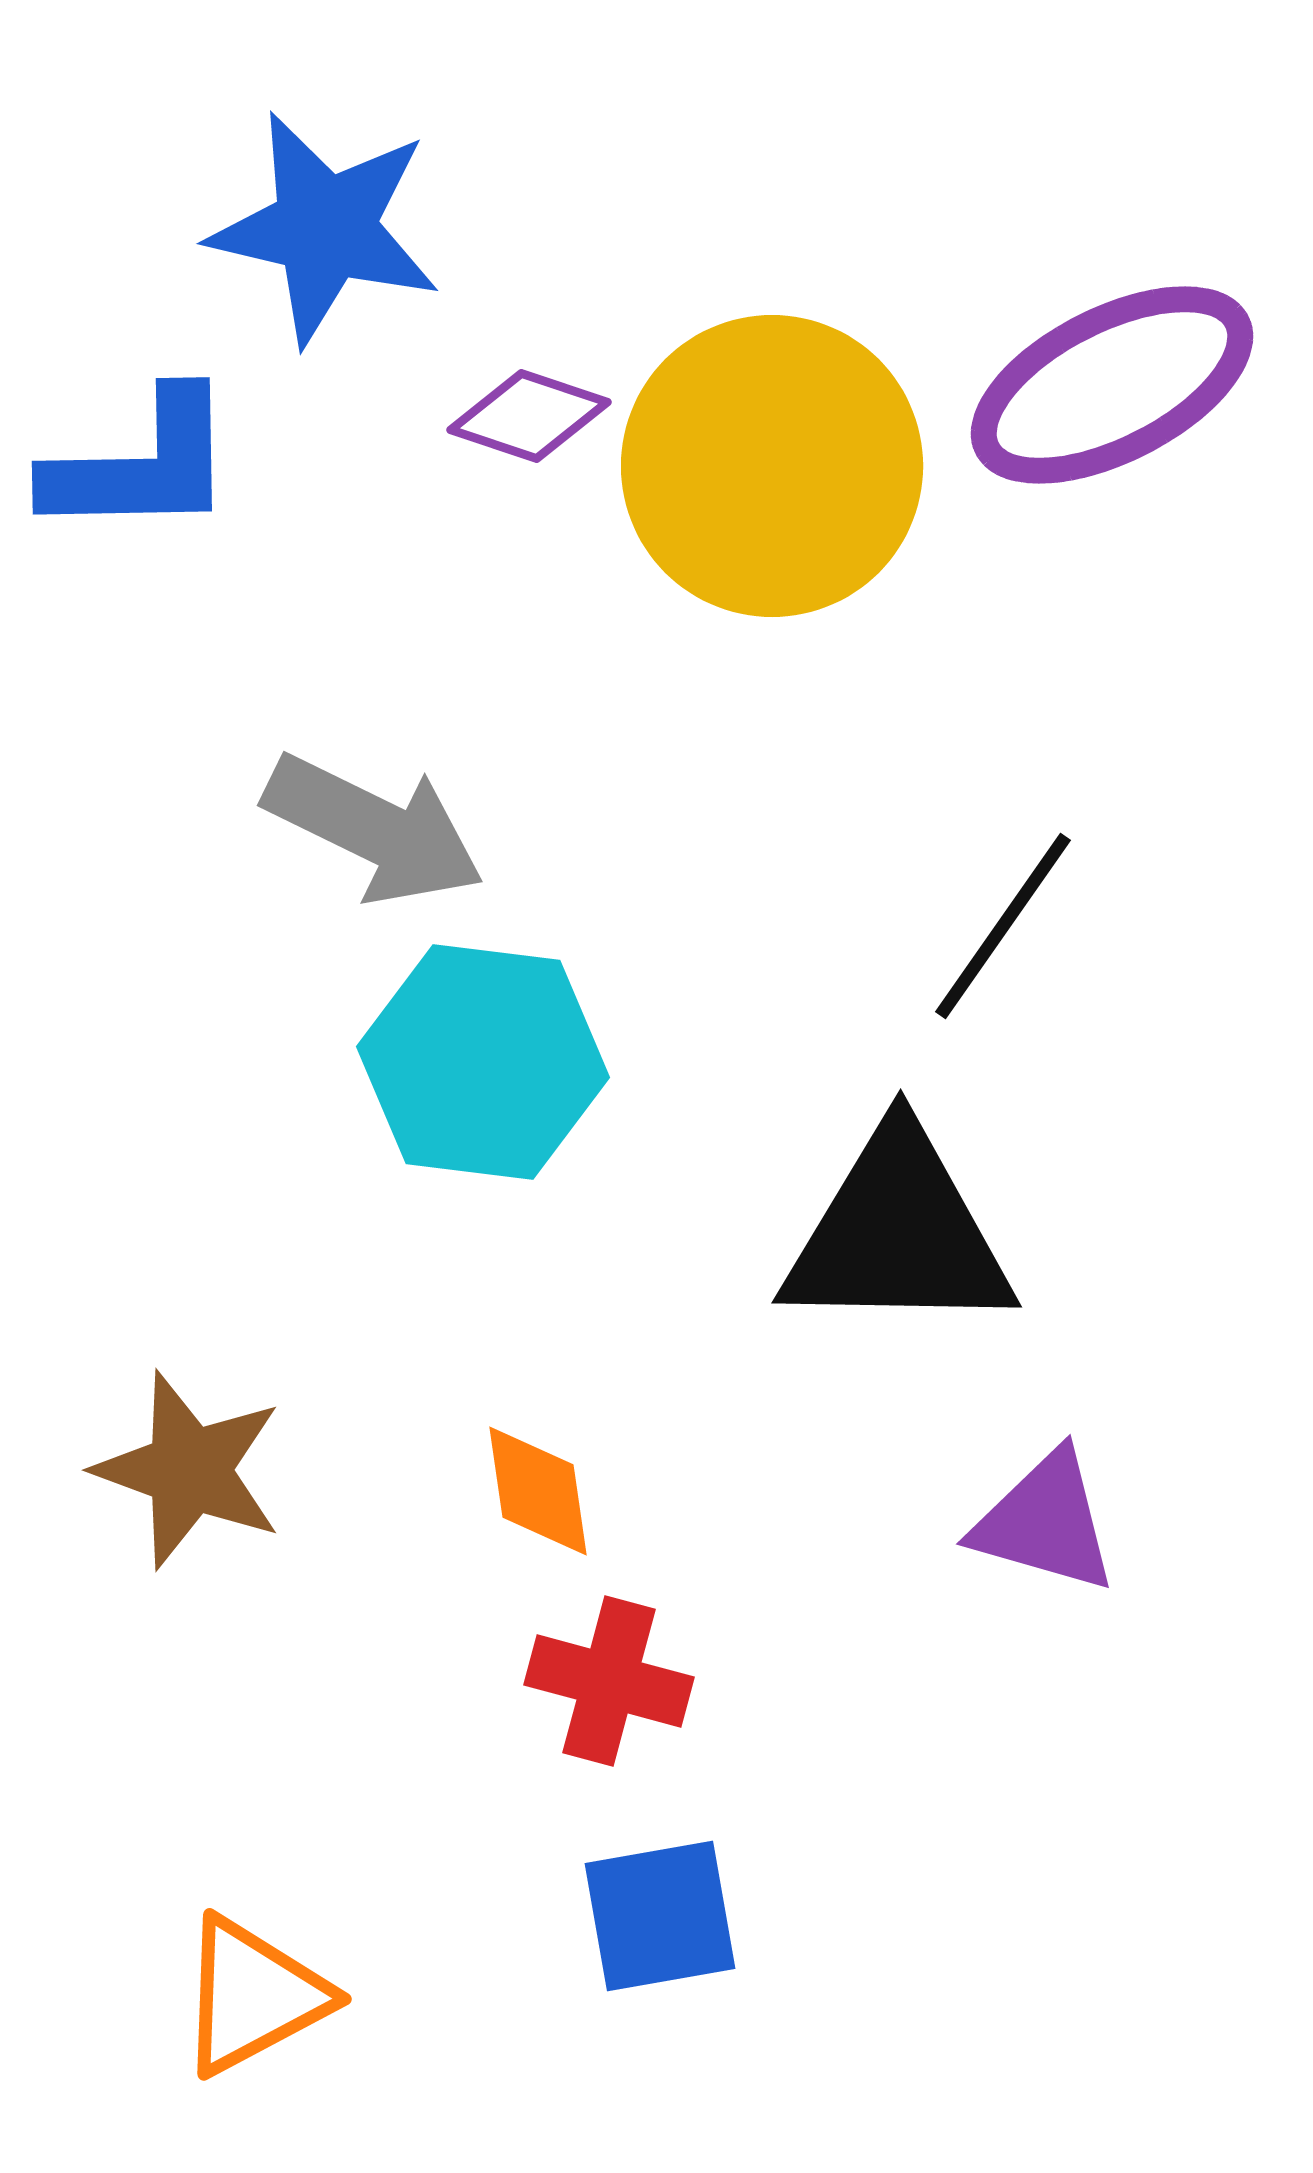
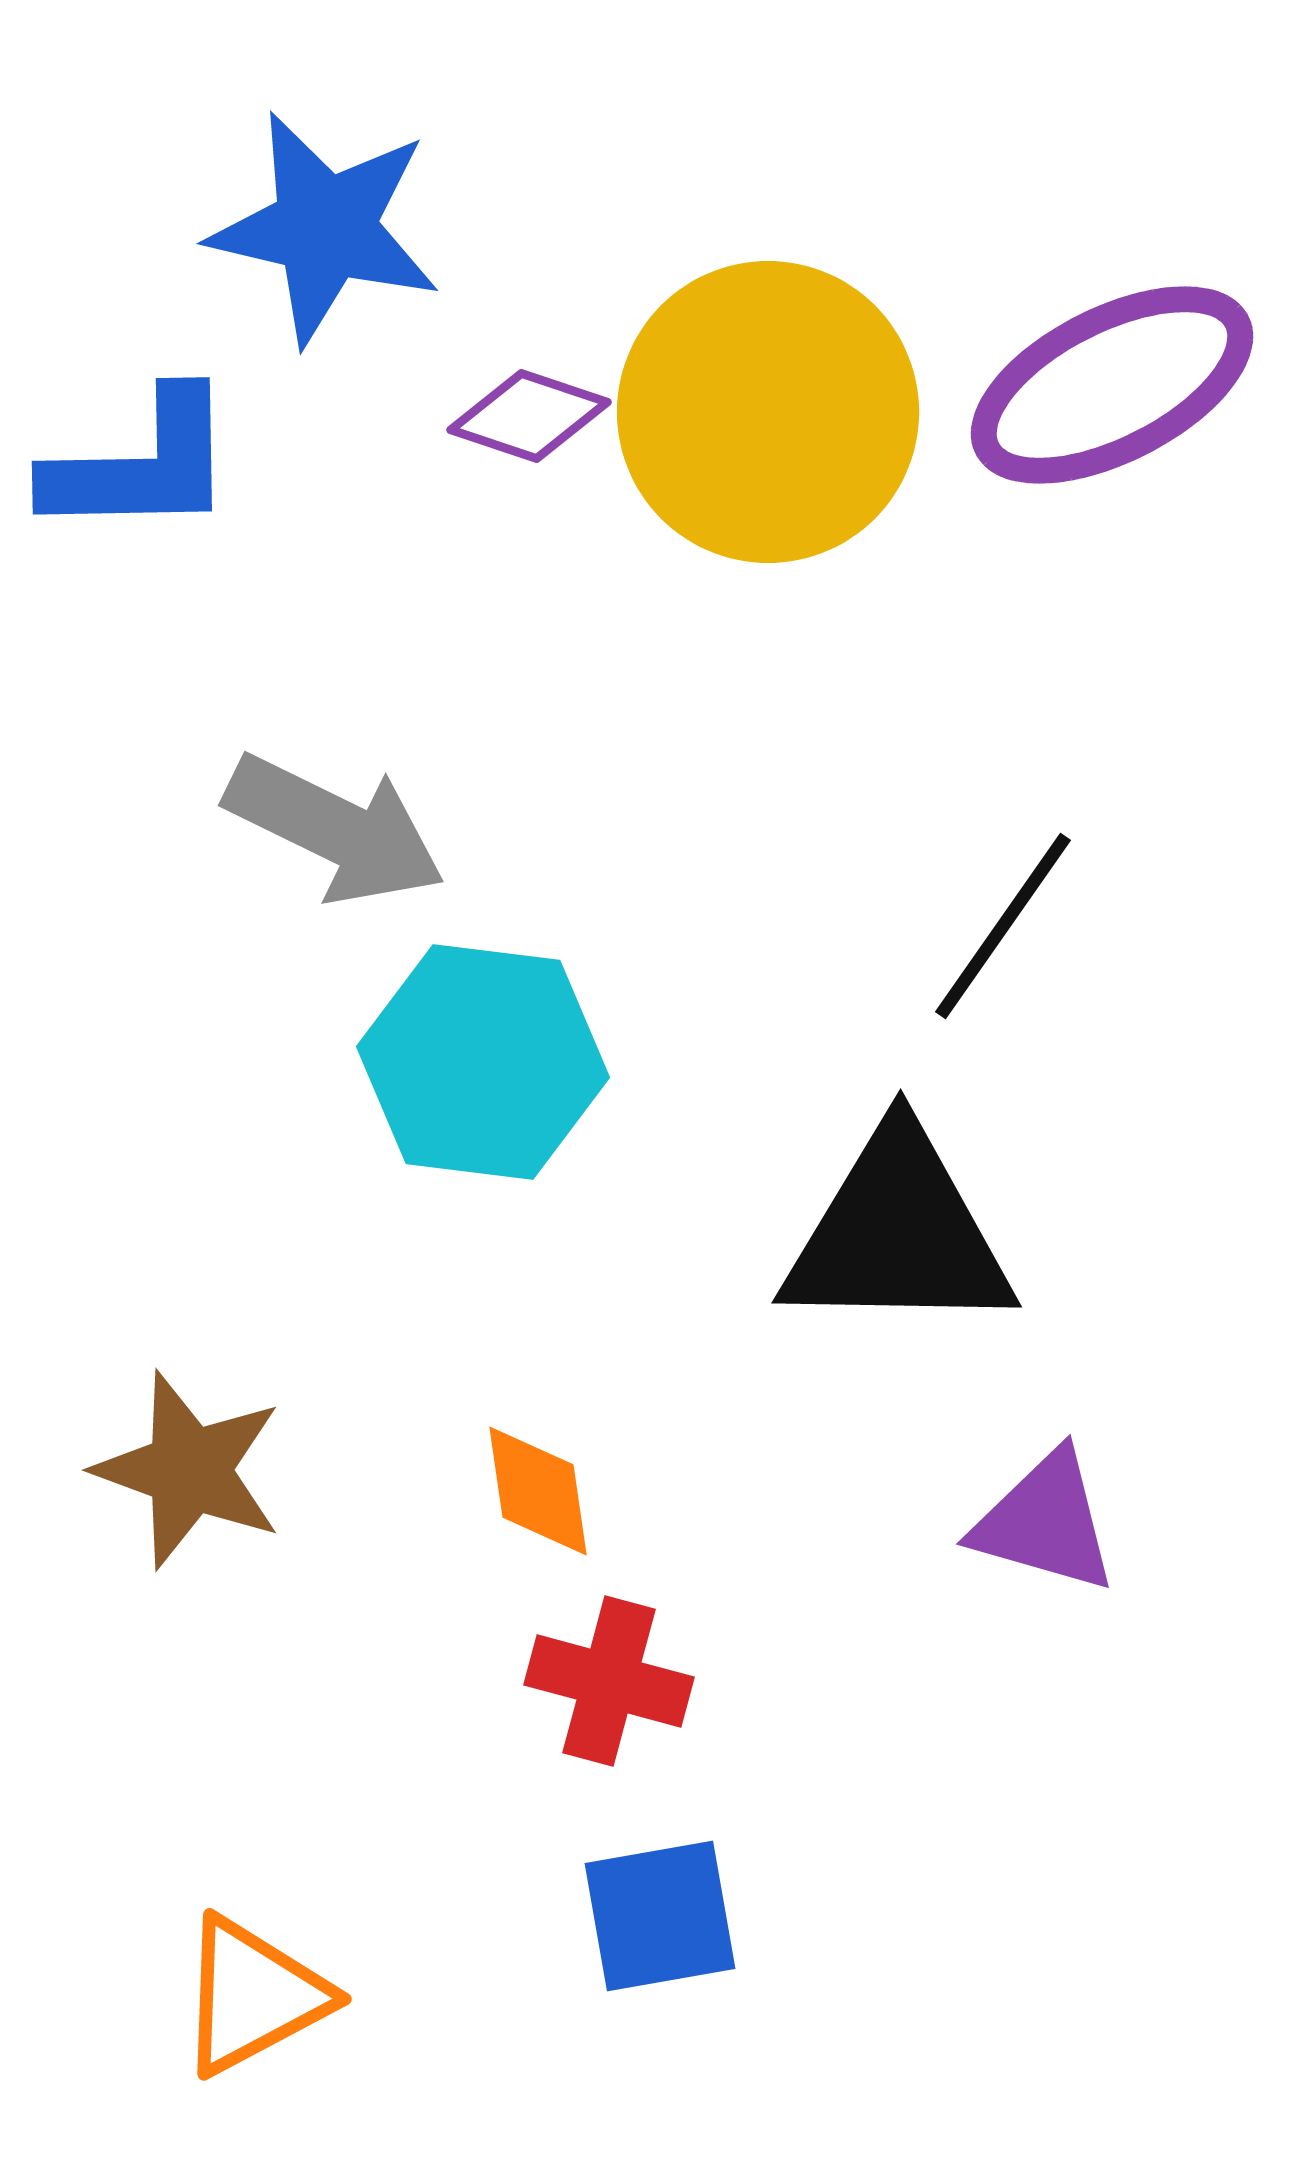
yellow circle: moved 4 px left, 54 px up
gray arrow: moved 39 px left
